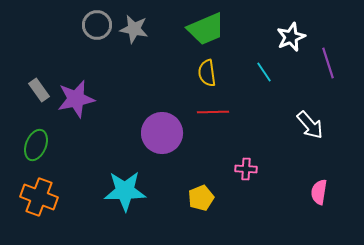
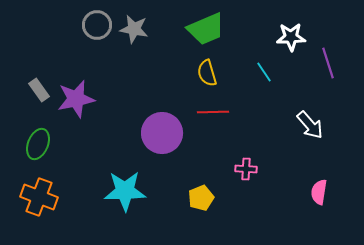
white star: rotated 20 degrees clockwise
yellow semicircle: rotated 8 degrees counterclockwise
green ellipse: moved 2 px right, 1 px up
